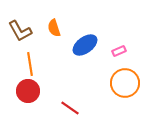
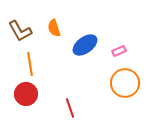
red circle: moved 2 px left, 3 px down
red line: rotated 36 degrees clockwise
